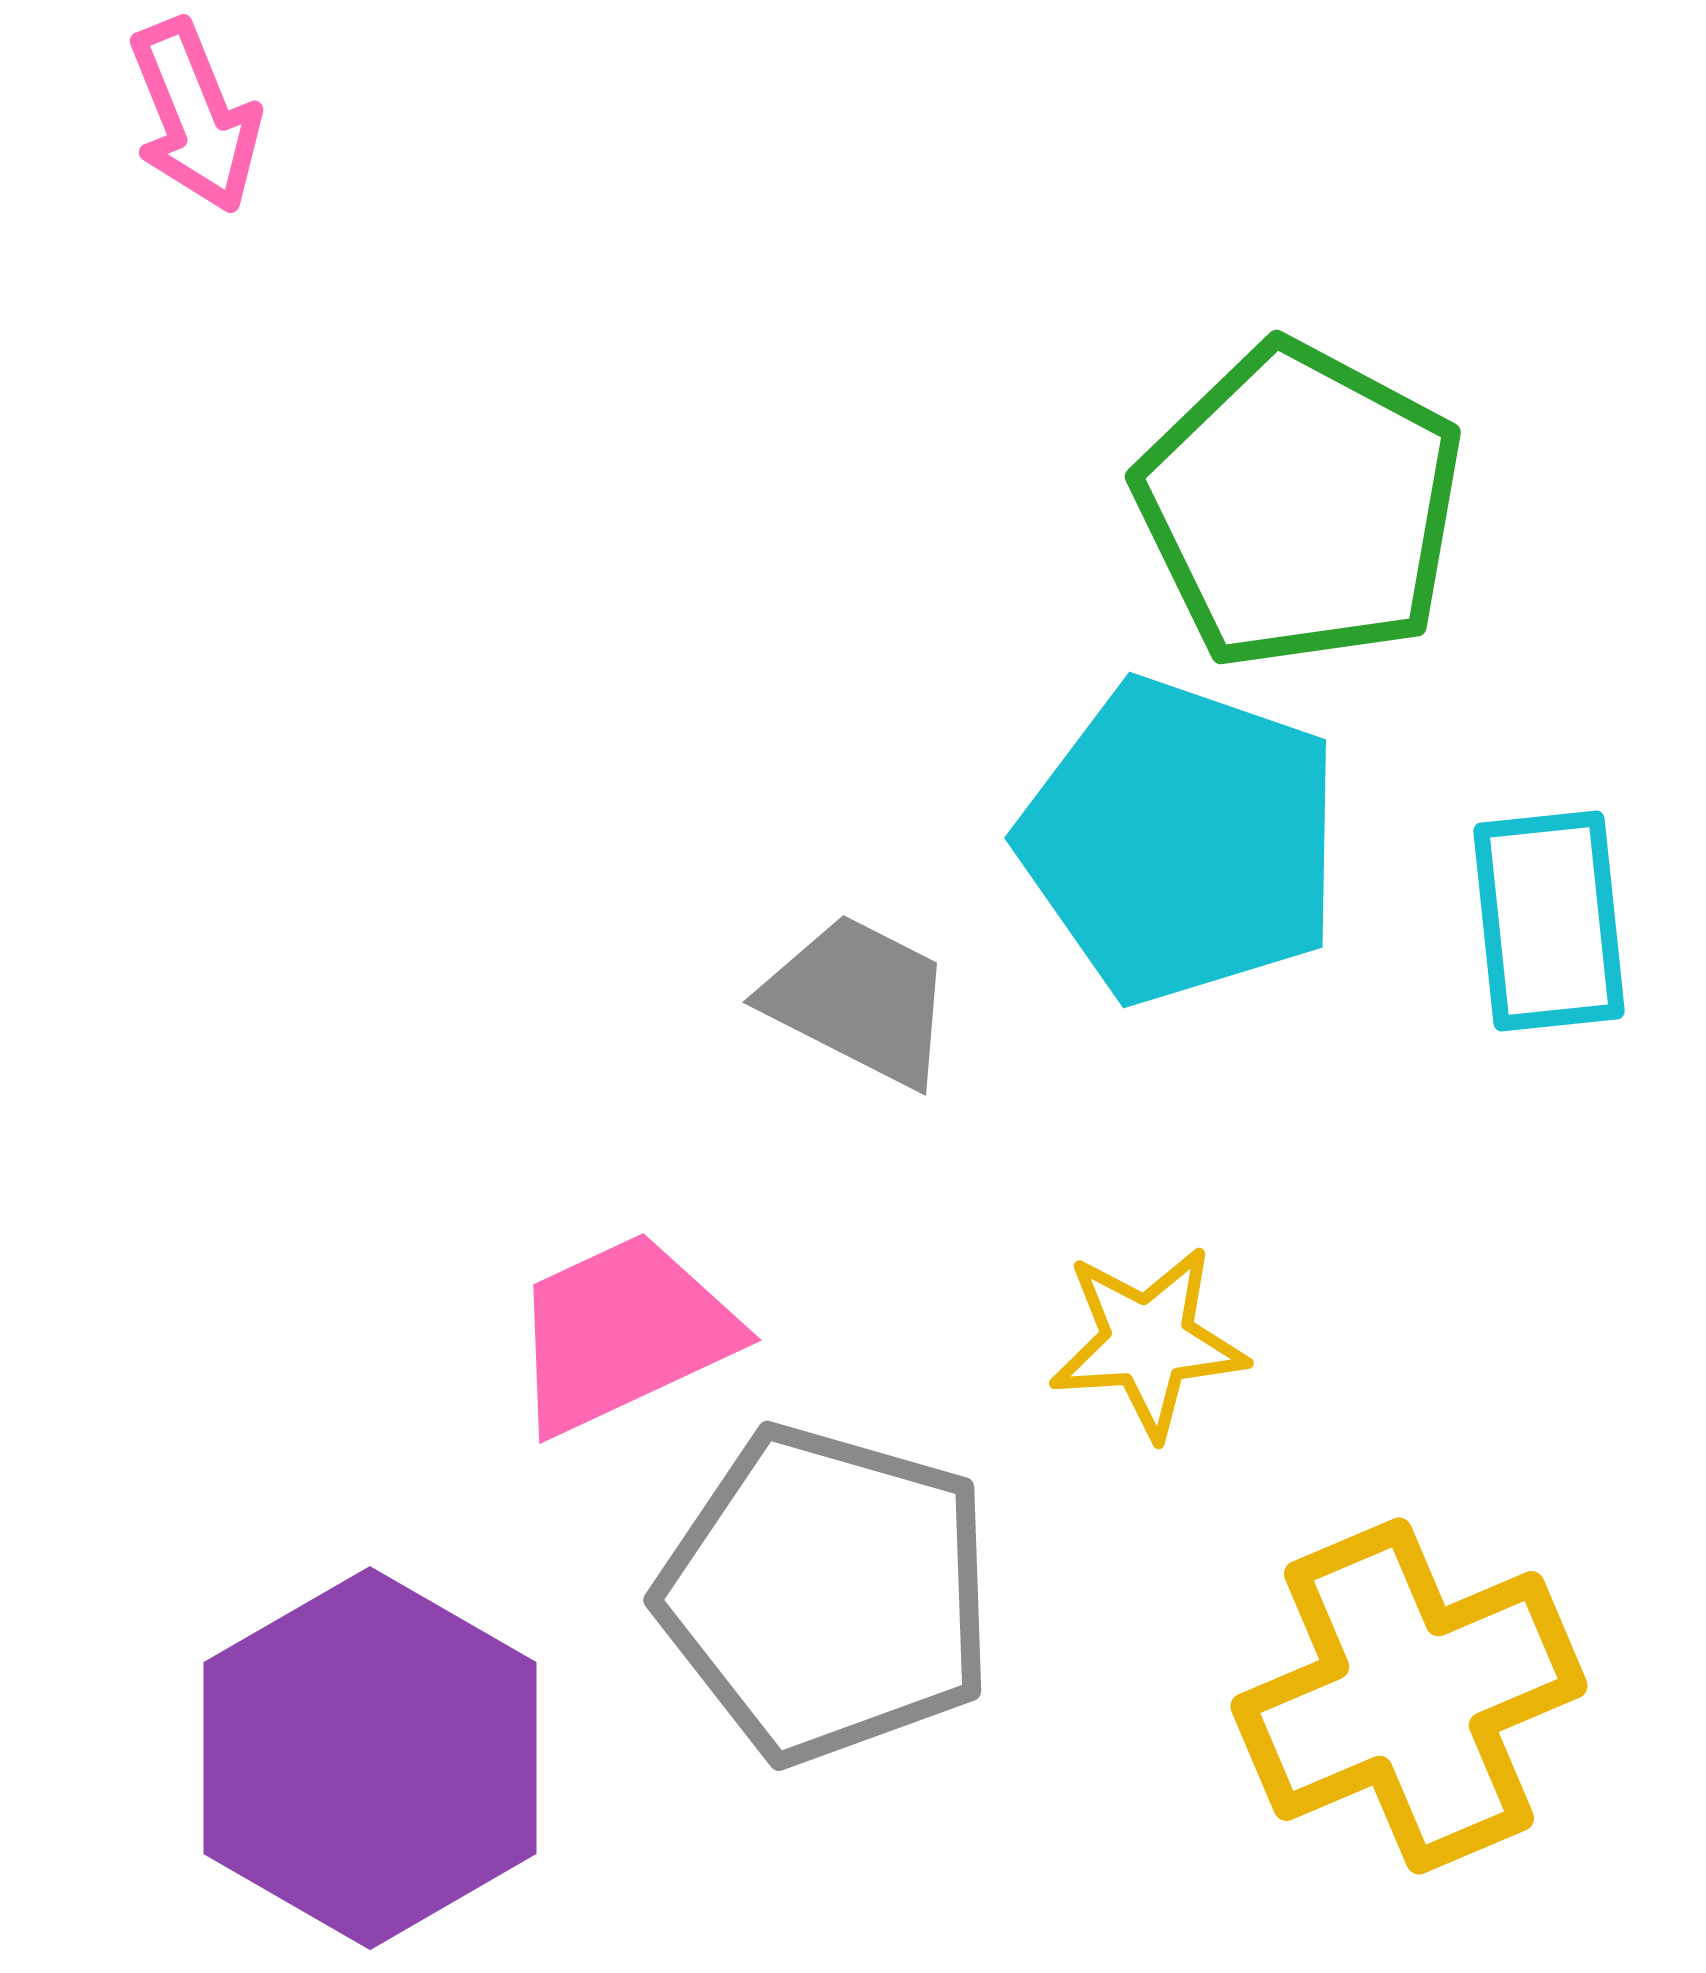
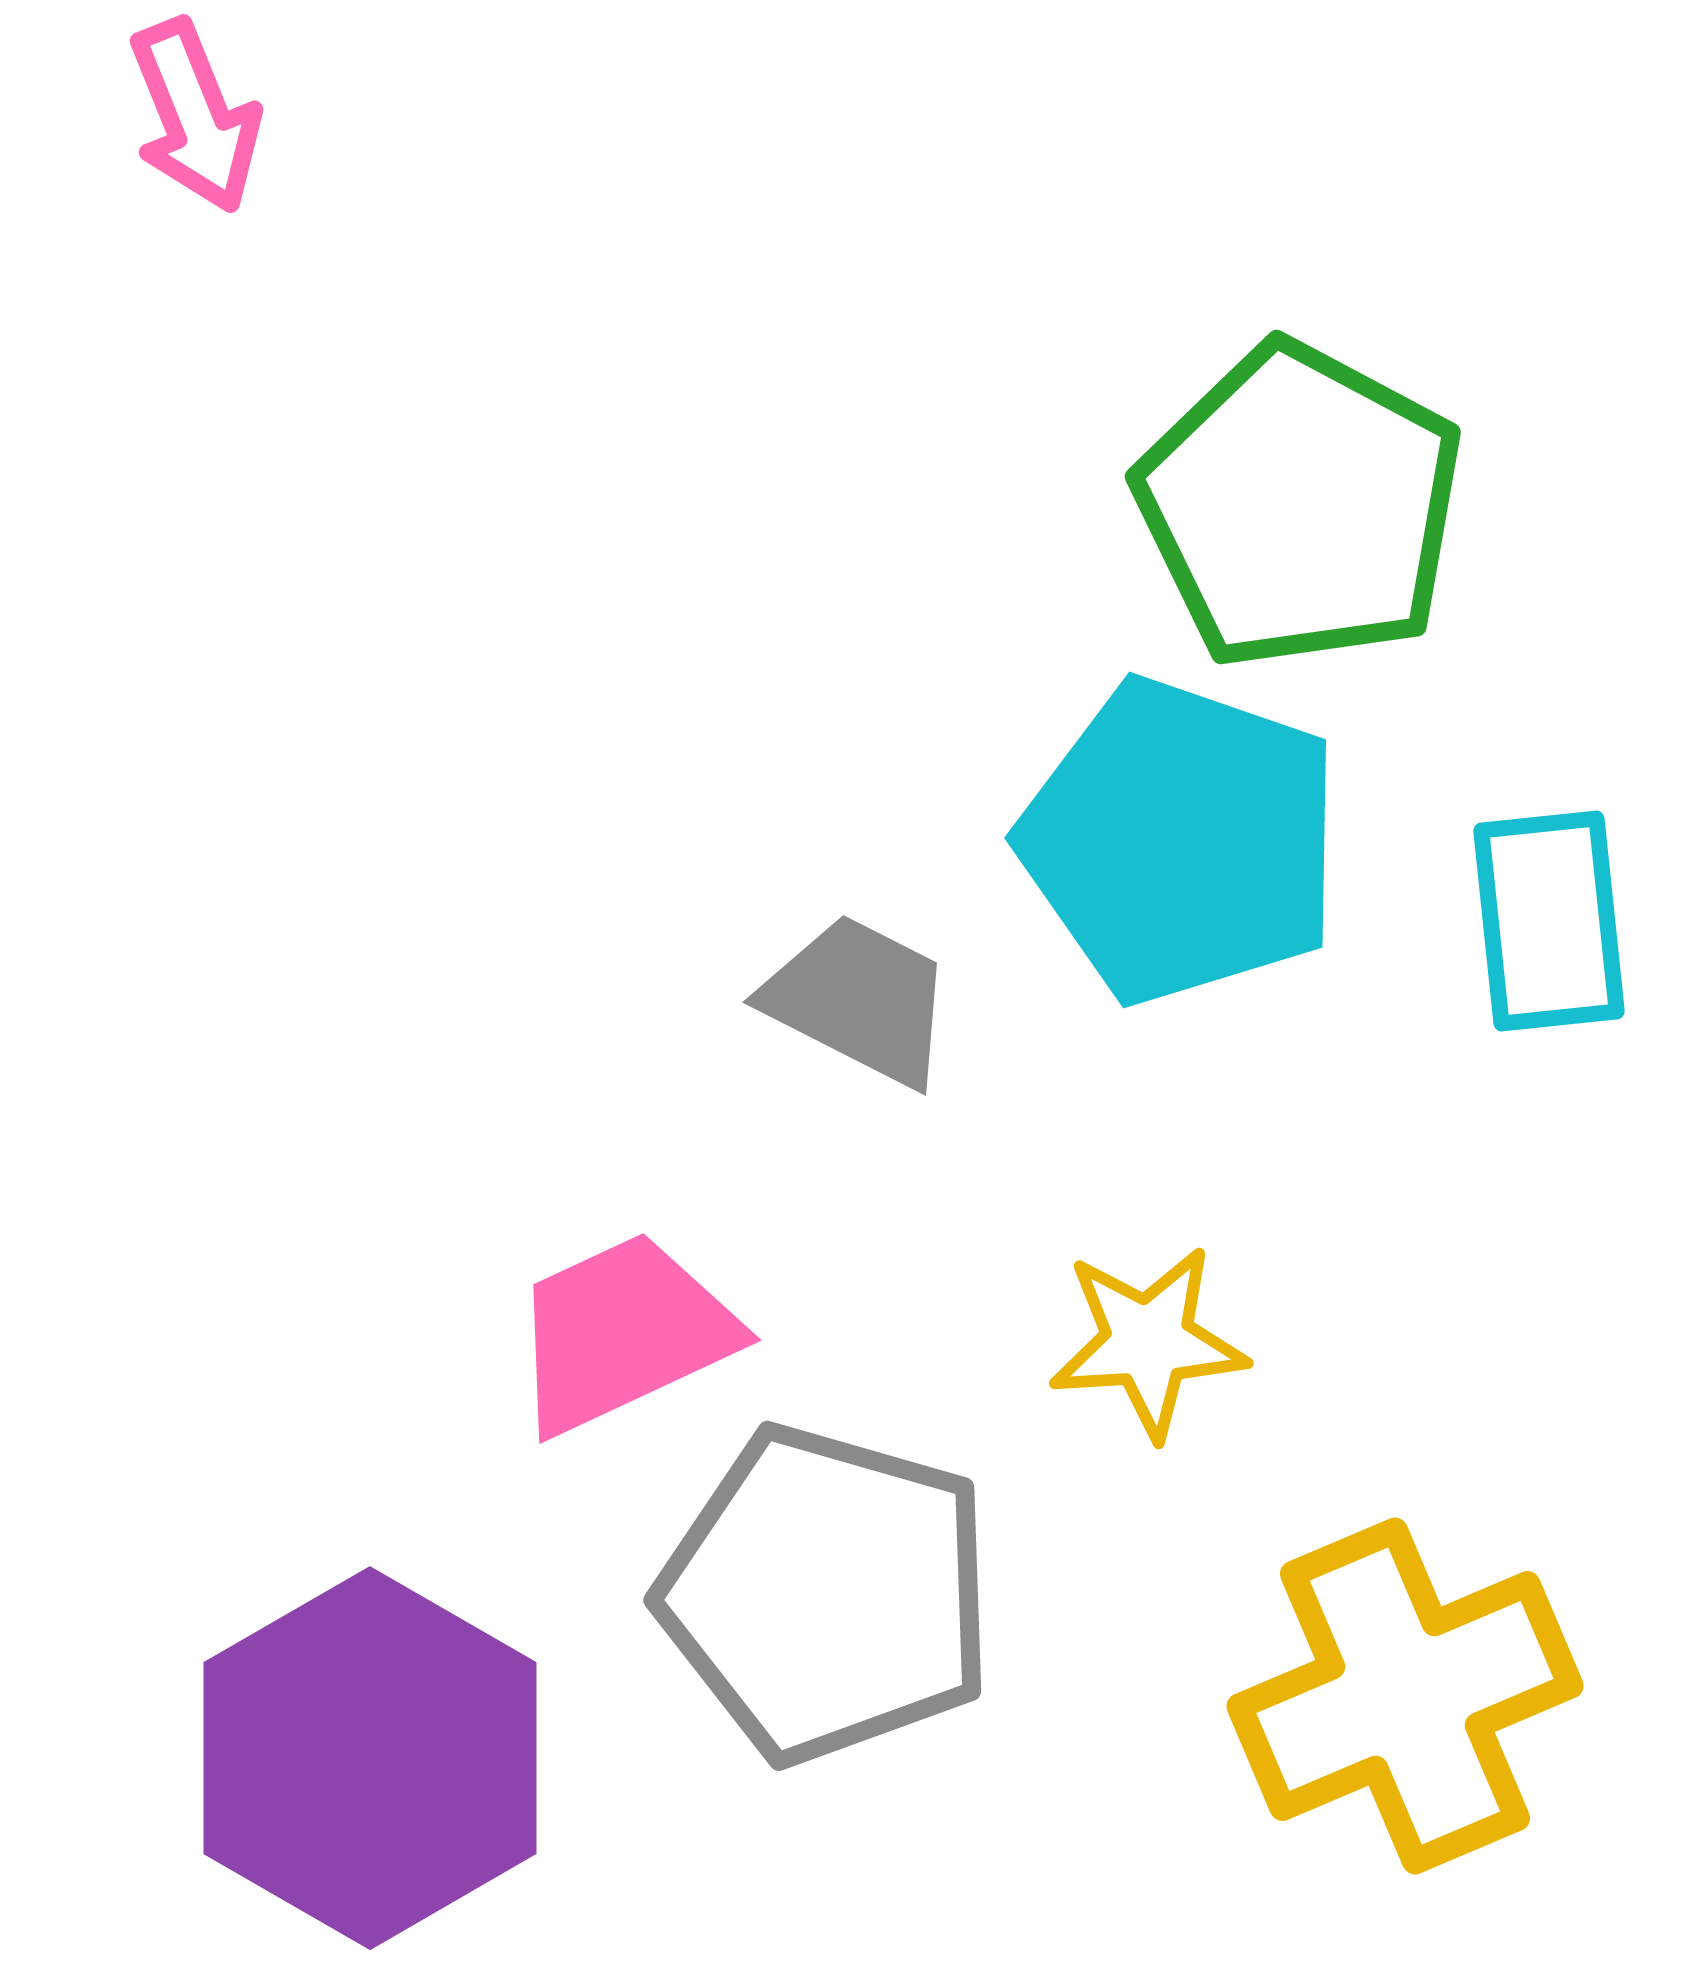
yellow cross: moved 4 px left
